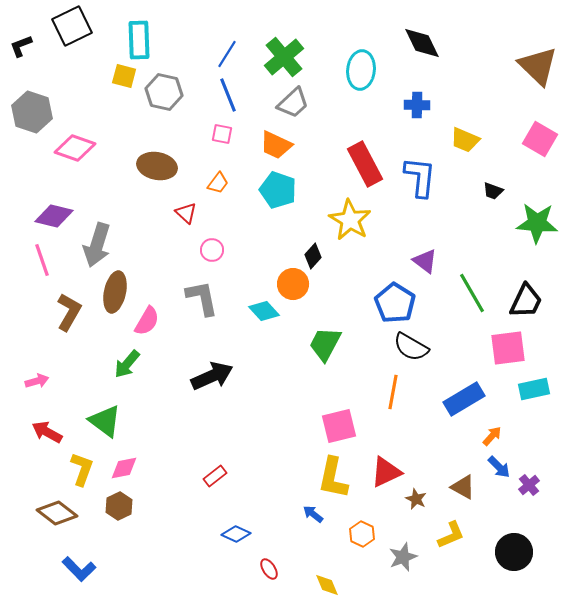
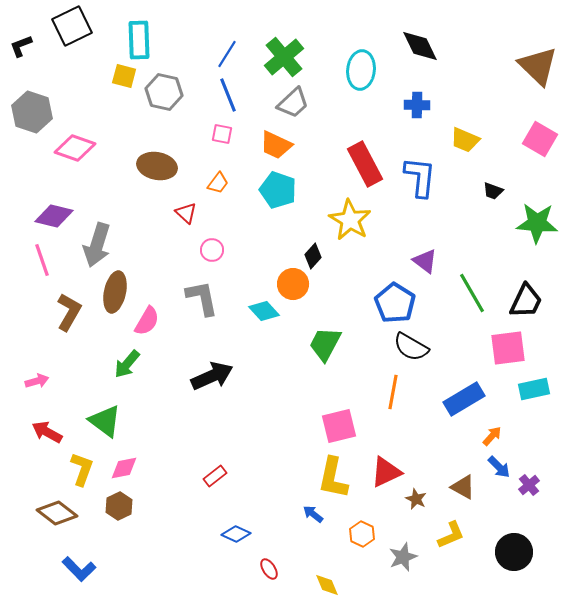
black diamond at (422, 43): moved 2 px left, 3 px down
